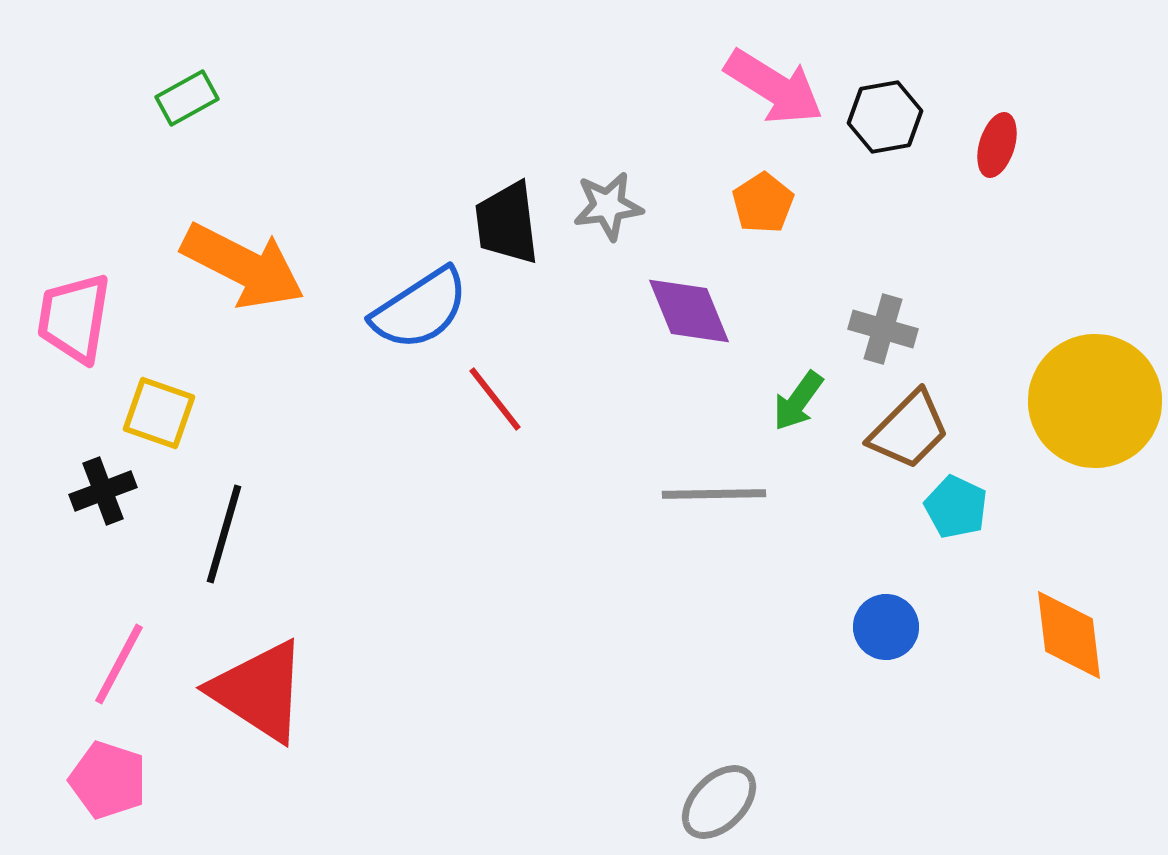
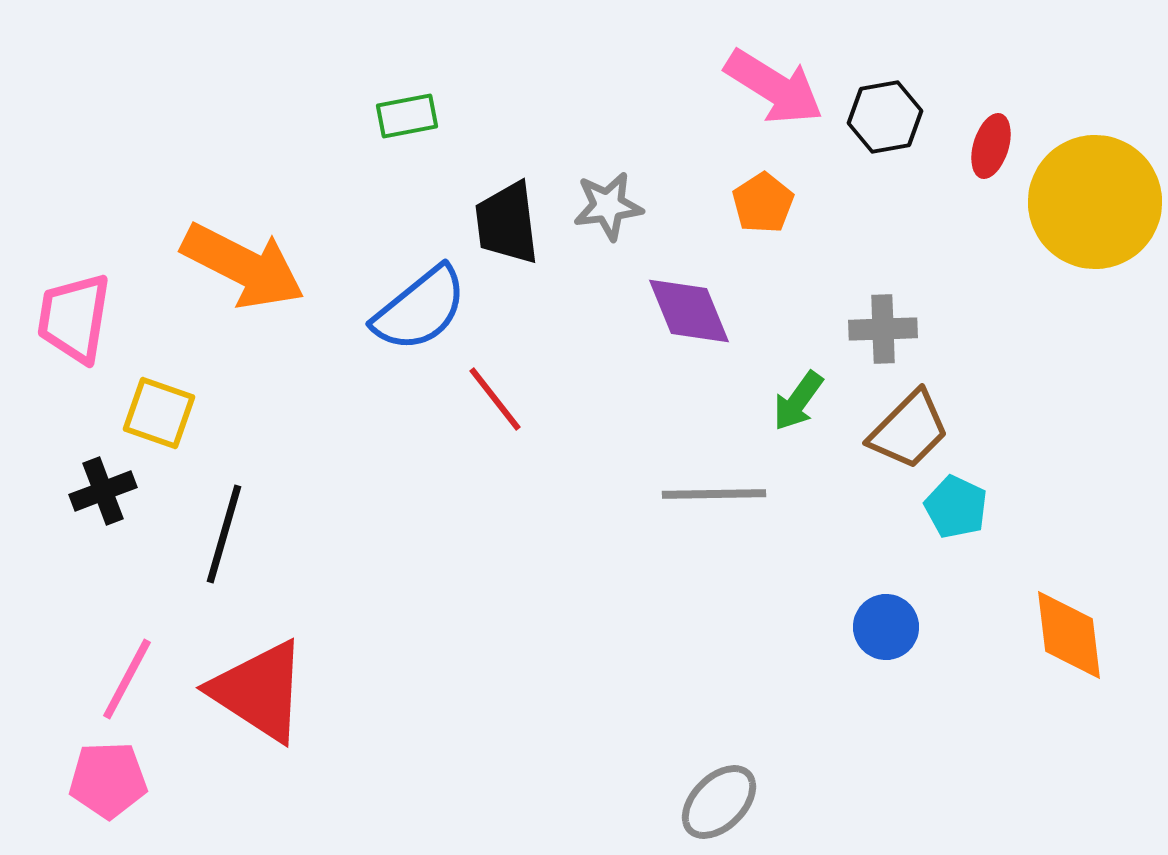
green rectangle: moved 220 px right, 18 px down; rotated 18 degrees clockwise
red ellipse: moved 6 px left, 1 px down
blue semicircle: rotated 6 degrees counterclockwise
gray cross: rotated 18 degrees counterclockwise
yellow circle: moved 199 px up
pink line: moved 8 px right, 15 px down
pink pentagon: rotated 20 degrees counterclockwise
